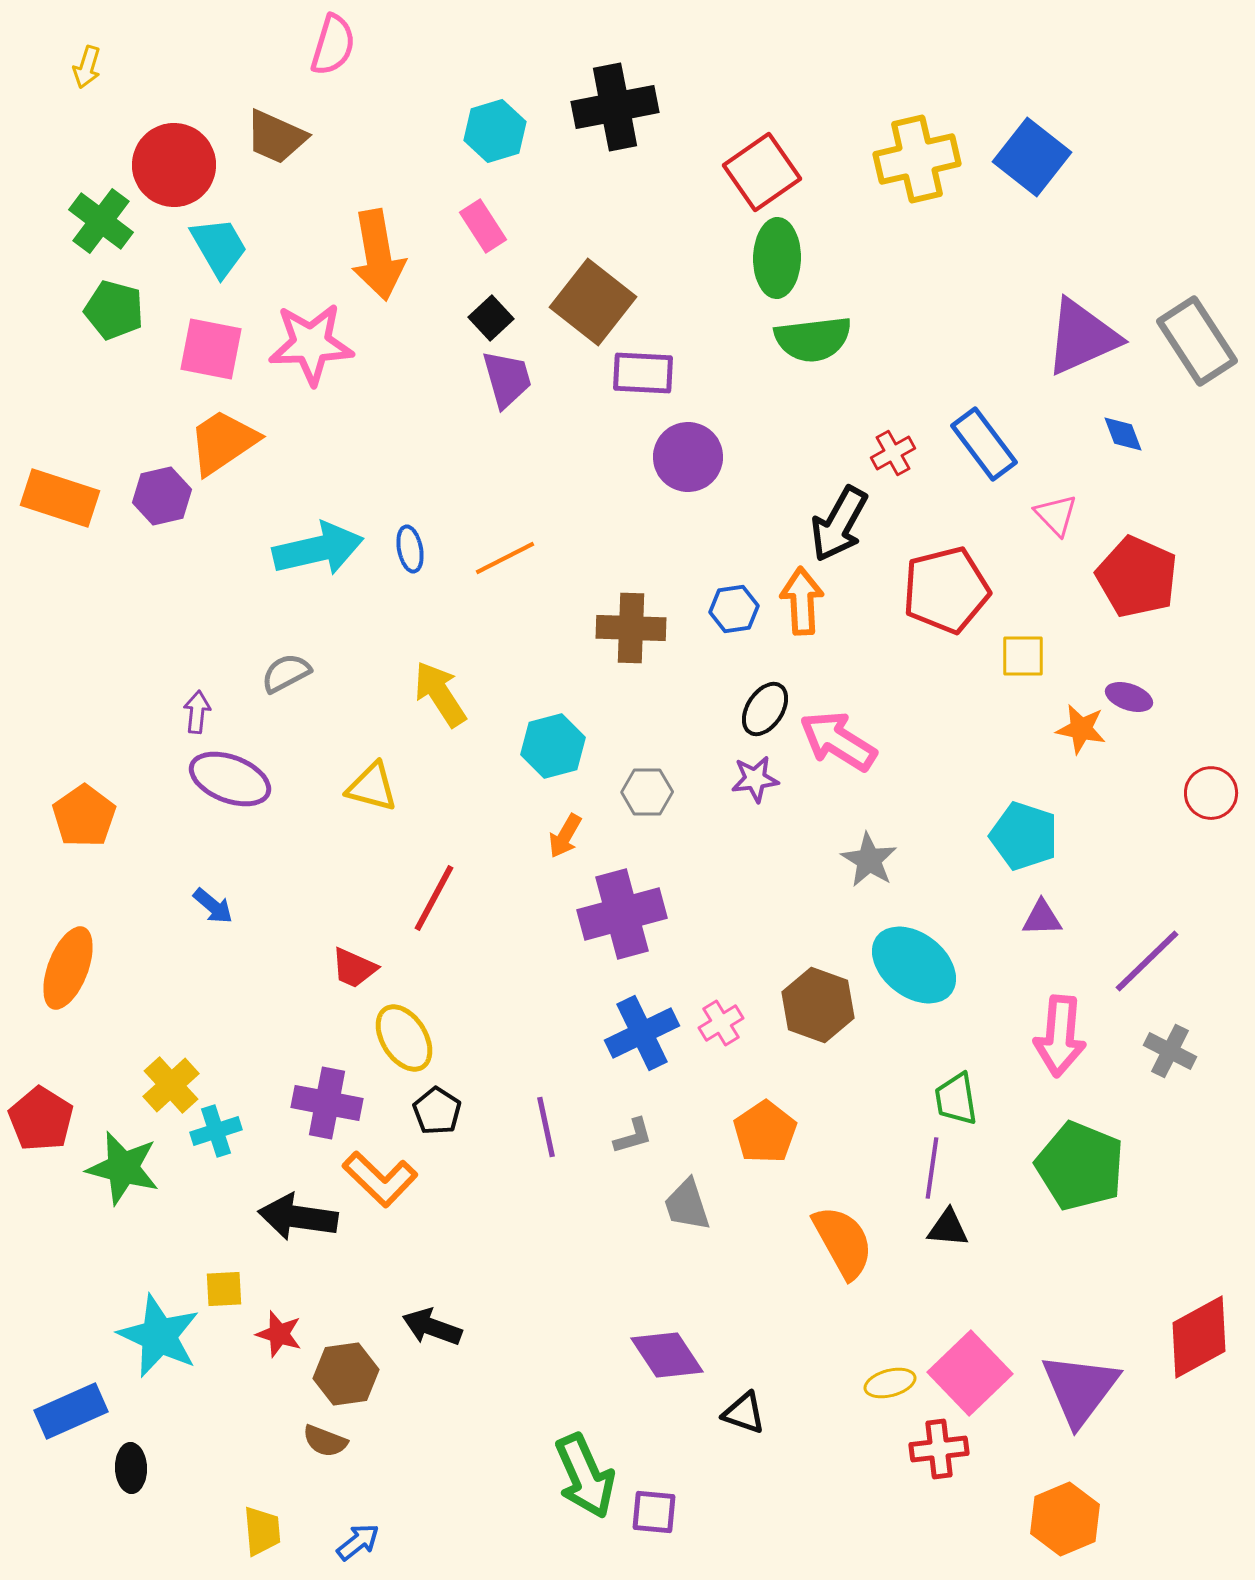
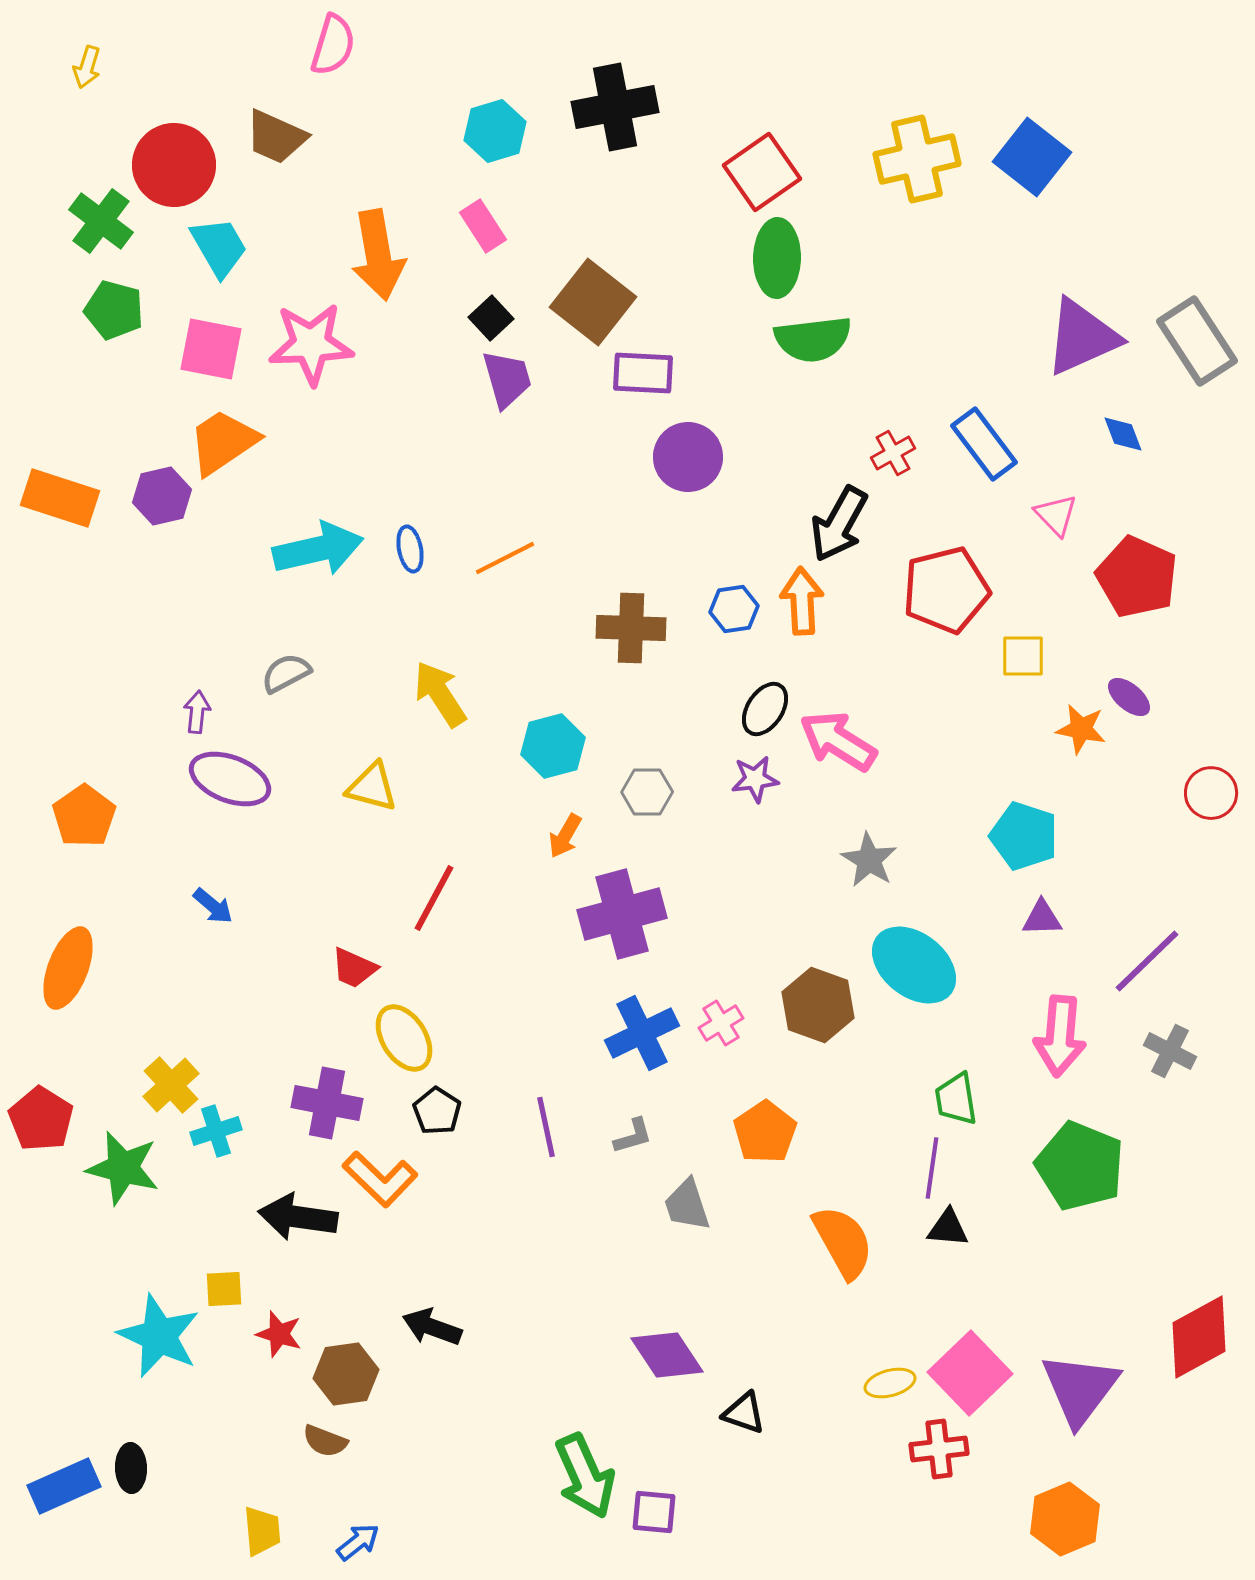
purple ellipse at (1129, 697): rotated 21 degrees clockwise
blue rectangle at (71, 1411): moved 7 px left, 75 px down
